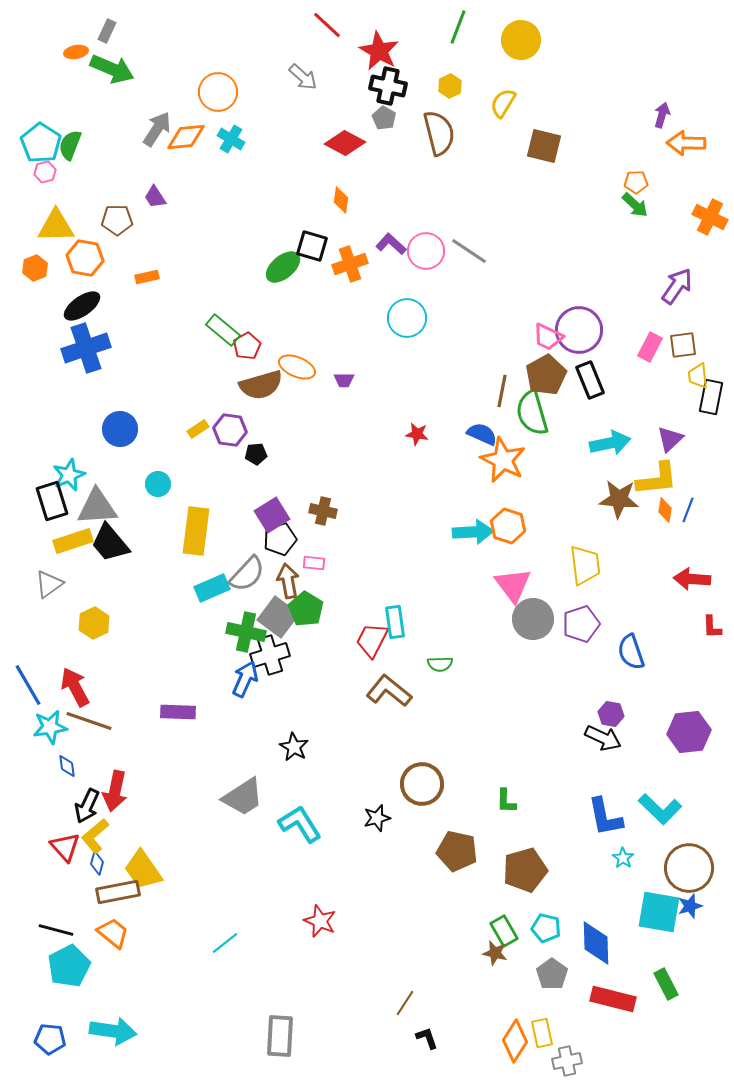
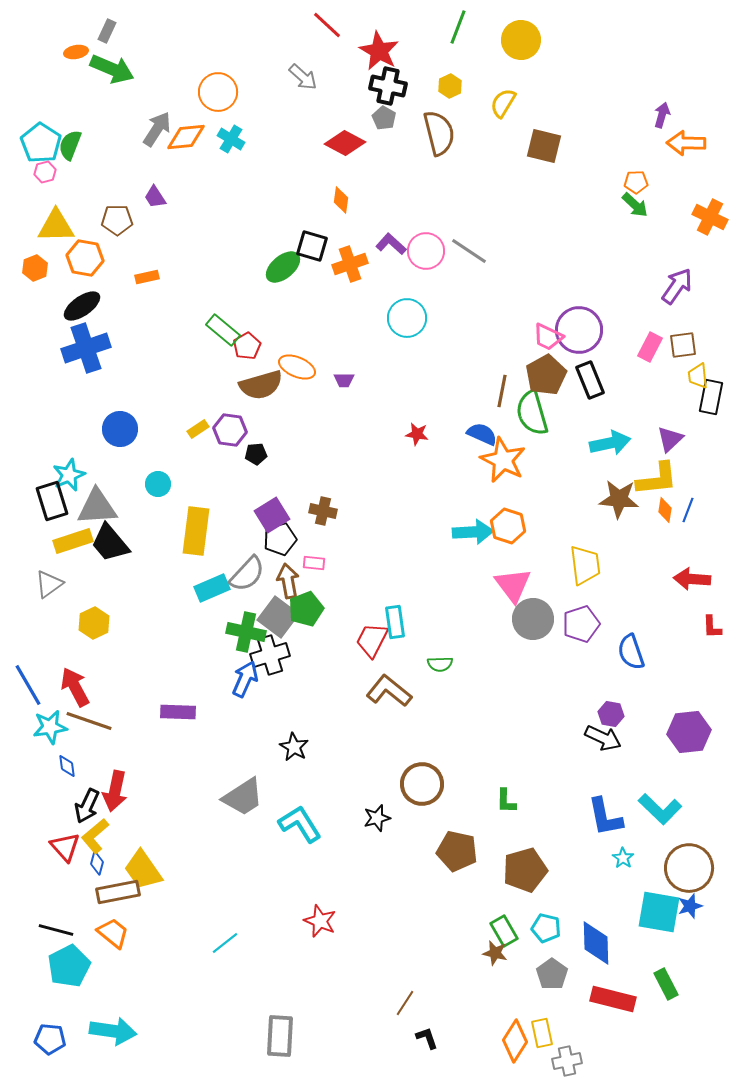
green pentagon at (306, 609): rotated 20 degrees clockwise
